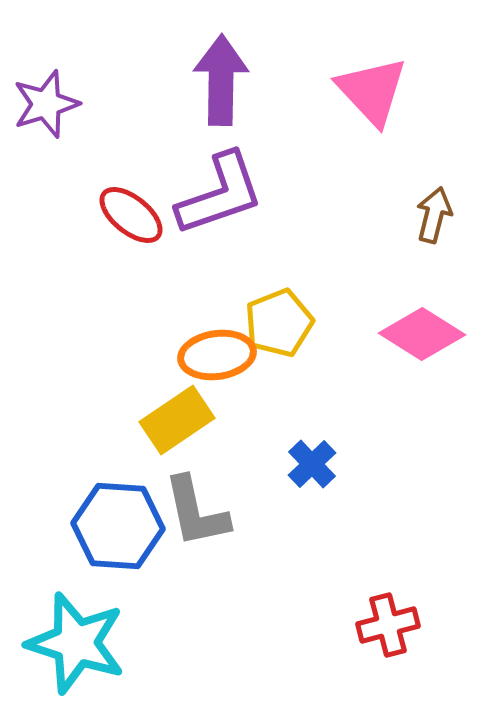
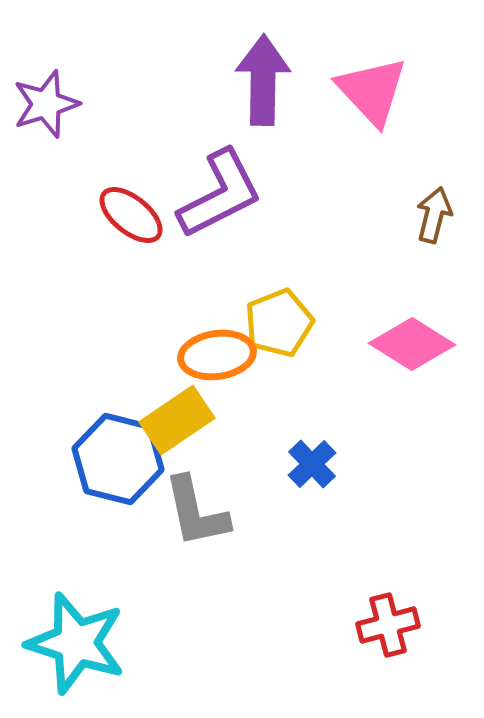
purple arrow: moved 42 px right
purple L-shape: rotated 8 degrees counterclockwise
pink diamond: moved 10 px left, 10 px down
blue hexagon: moved 67 px up; rotated 10 degrees clockwise
